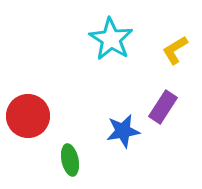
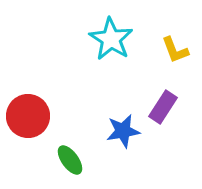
yellow L-shape: rotated 80 degrees counterclockwise
green ellipse: rotated 24 degrees counterclockwise
